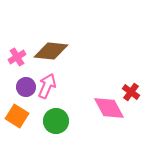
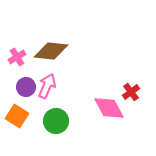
red cross: rotated 18 degrees clockwise
